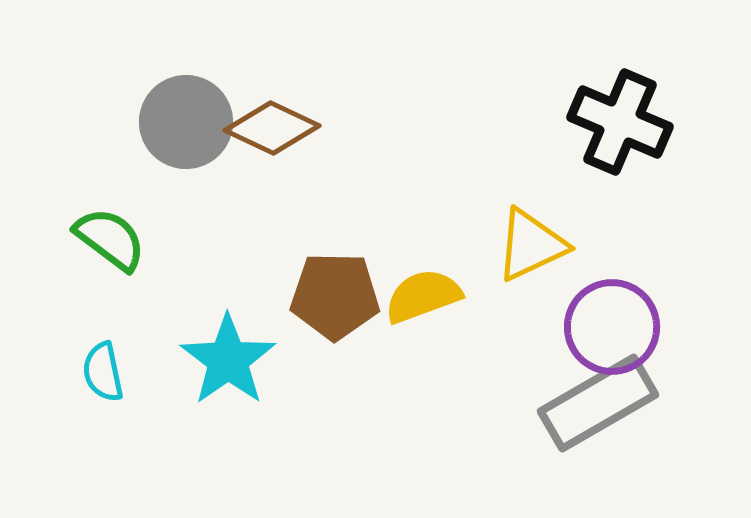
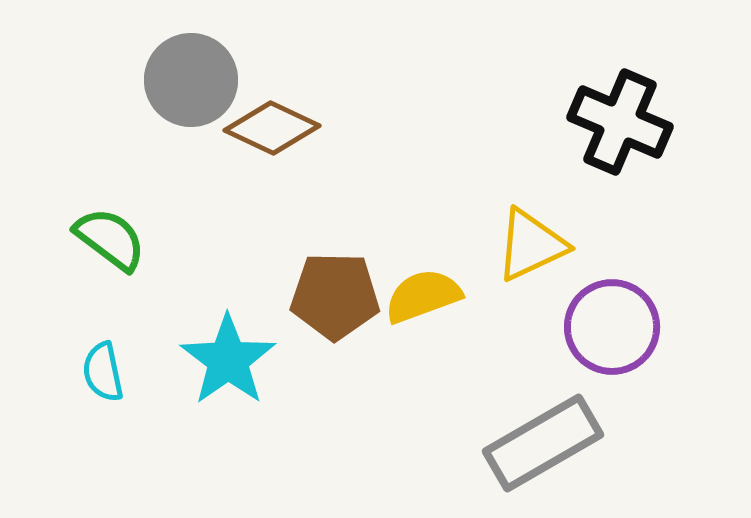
gray circle: moved 5 px right, 42 px up
gray rectangle: moved 55 px left, 40 px down
